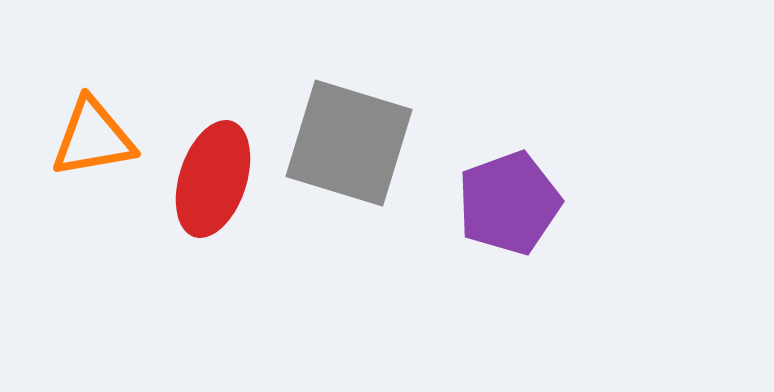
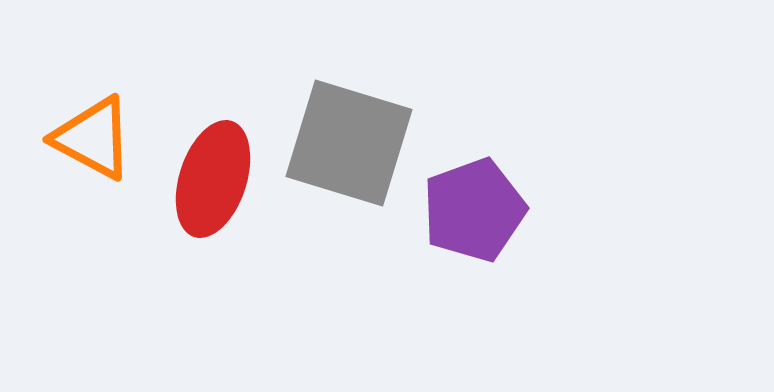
orange triangle: rotated 38 degrees clockwise
purple pentagon: moved 35 px left, 7 px down
